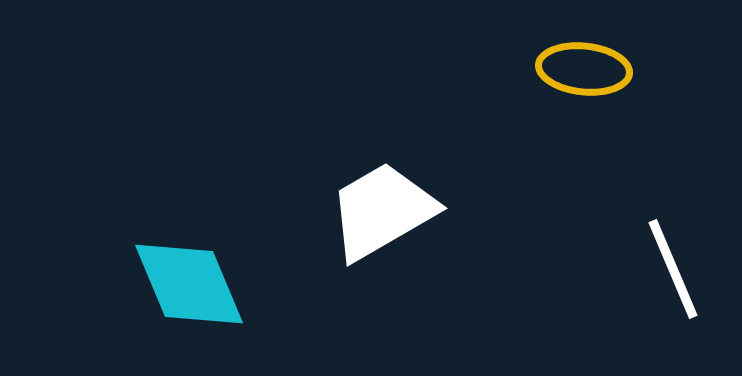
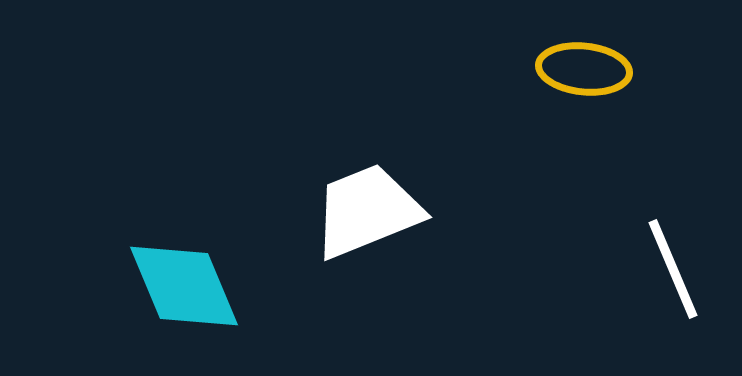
white trapezoid: moved 15 px left; rotated 8 degrees clockwise
cyan diamond: moved 5 px left, 2 px down
